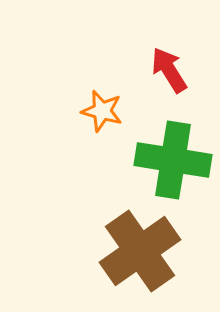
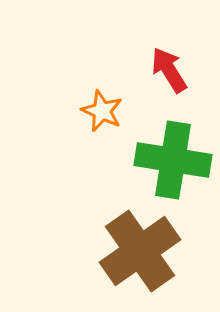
orange star: rotated 9 degrees clockwise
